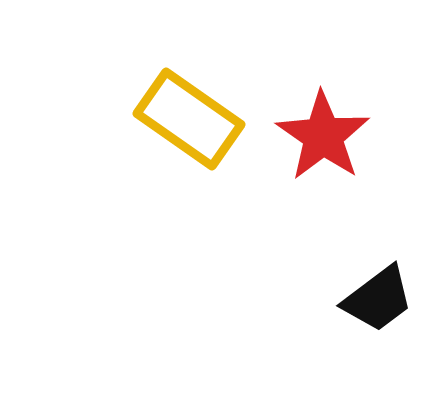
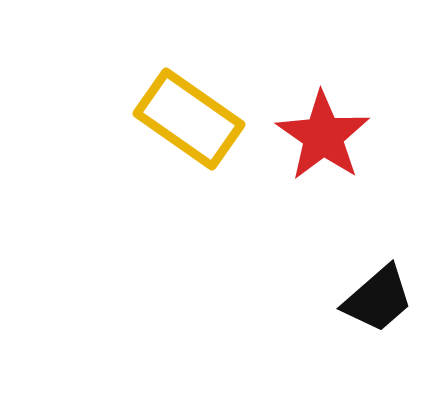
black trapezoid: rotated 4 degrees counterclockwise
